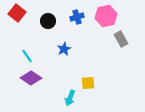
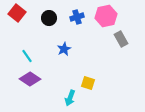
black circle: moved 1 px right, 3 px up
purple diamond: moved 1 px left, 1 px down
yellow square: rotated 24 degrees clockwise
